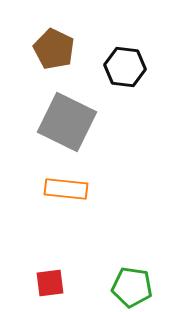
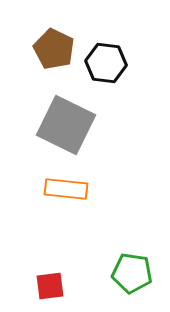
black hexagon: moved 19 px left, 4 px up
gray square: moved 1 px left, 3 px down
red square: moved 3 px down
green pentagon: moved 14 px up
